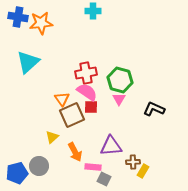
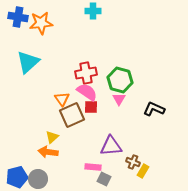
orange arrow: moved 27 px left; rotated 126 degrees clockwise
brown cross: rotated 24 degrees clockwise
gray circle: moved 1 px left, 13 px down
blue pentagon: moved 4 px down
